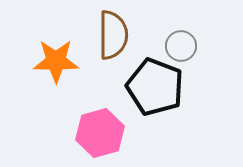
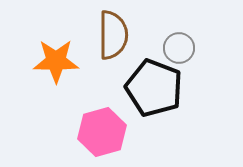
gray circle: moved 2 px left, 2 px down
black pentagon: moved 1 px left, 1 px down
pink hexagon: moved 2 px right, 1 px up
